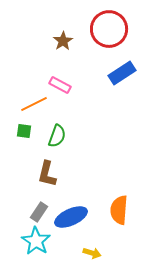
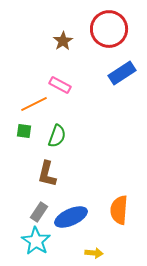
yellow arrow: moved 2 px right; rotated 12 degrees counterclockwise
